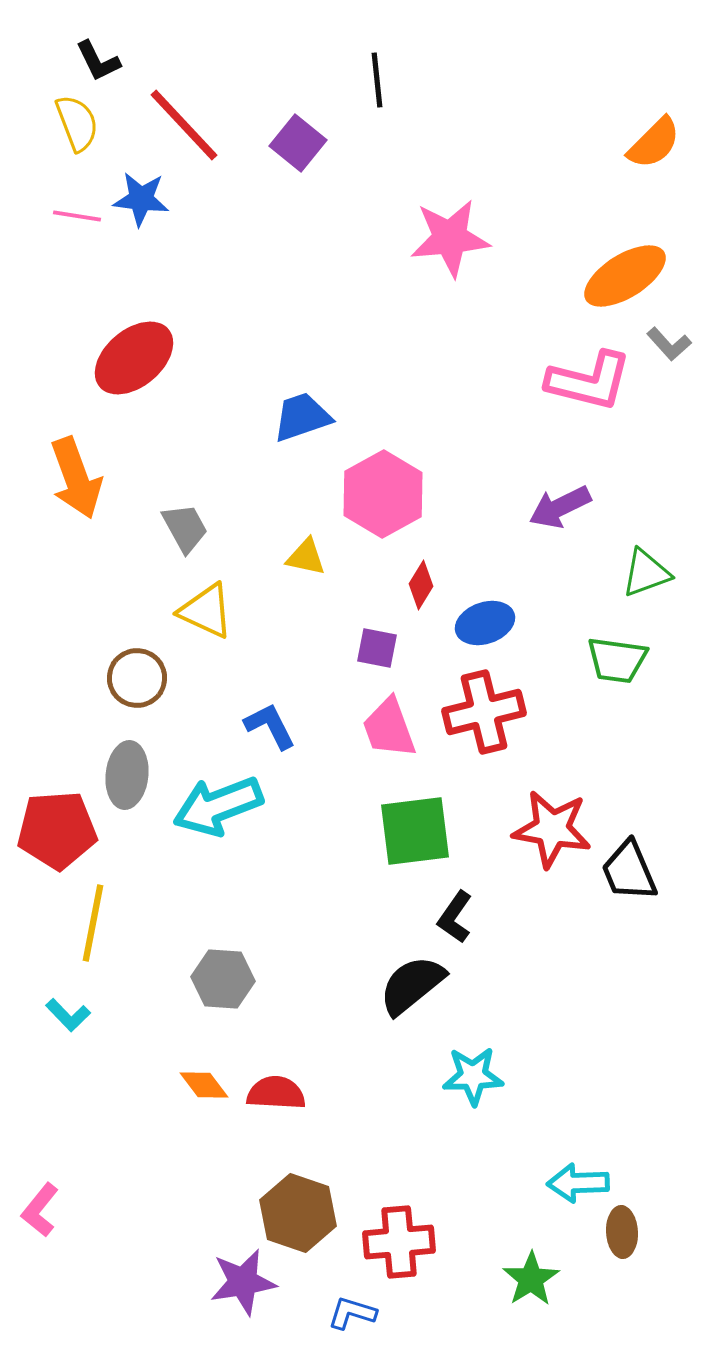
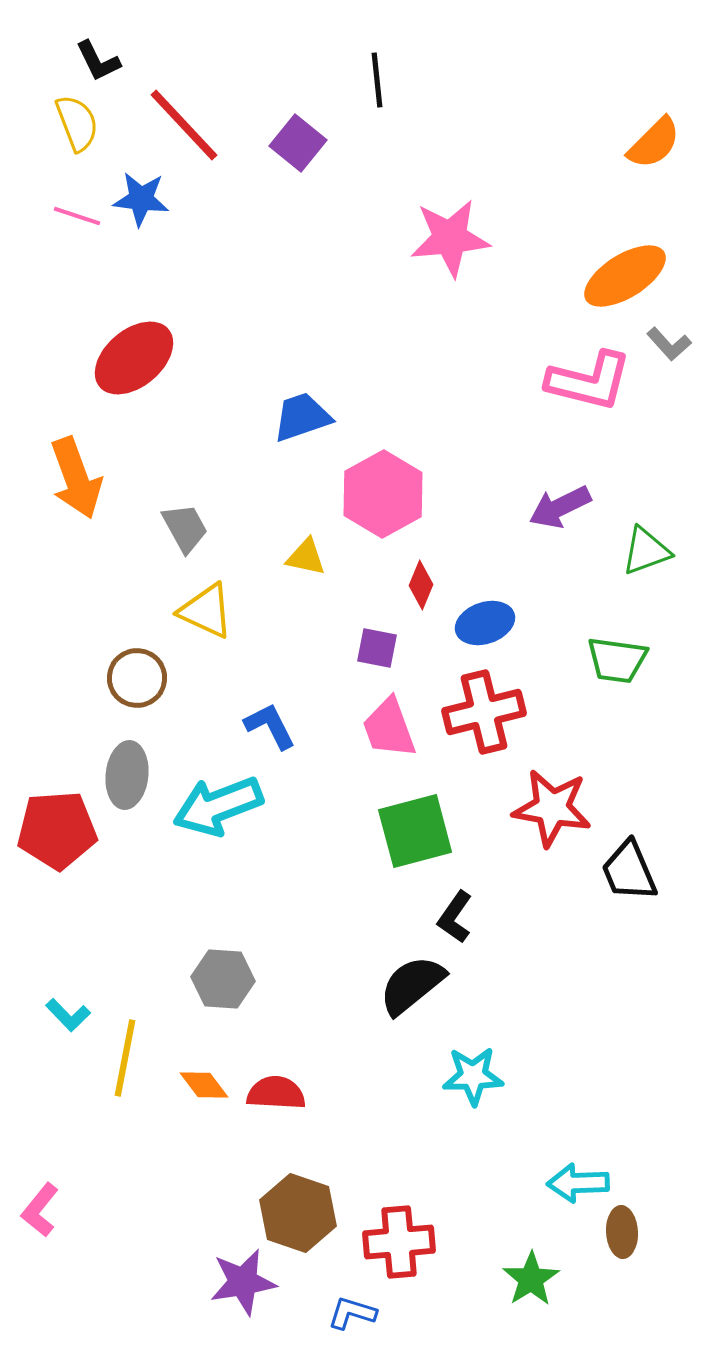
pink line at (77, 216): rotated 9 degrees clockwise
green triangle at (646, 573): moved 22 px up
red diamond at (421, 585): rotated 9 degrees counterclockwise
red star at (552, 829): moved 21 px up
green square at (415, 831): rotated 8 degrees counterclockwise
yellow line at (93, 923): moved 32 px right, 135 px down
